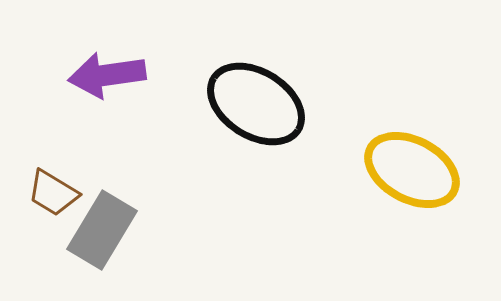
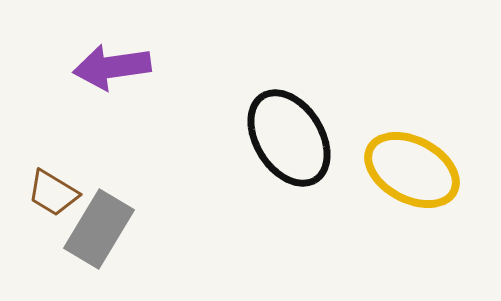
purple arrow: moved 5 px right, 8 px up
black ellipse: moved 33 px right, 34 px down; rotated 26 degrees clockwise
gray rectangle: moved 3 px left, 1 px up
